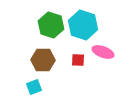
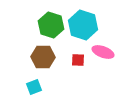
brown hexagon: moved 3 px up
